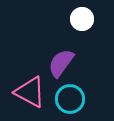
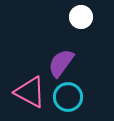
white circle: moved 1 px left, 2 px up
cyan circle: moved 2 px left, 2 px up
